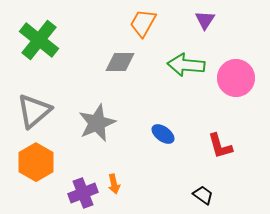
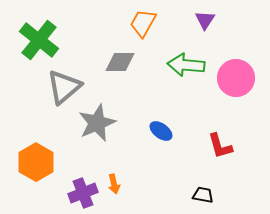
gray triangle: moved 30 px right, 24 px up
blue ellipse: moved 2 px left, 3 px up
black trapezoid: rotated 25 degrees counterclockwise
